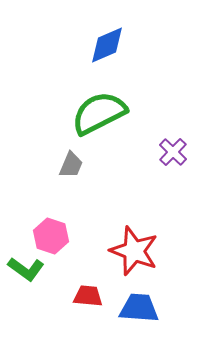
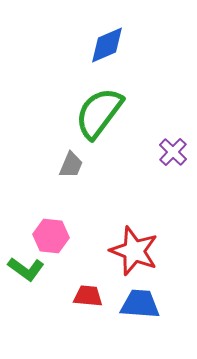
green semicircle: rotated 26 degrees counterclockwise
pink hexagon: rotated 12 degrees counterclockwise
blue trapezoid: moved 1 px right, 4 px up
